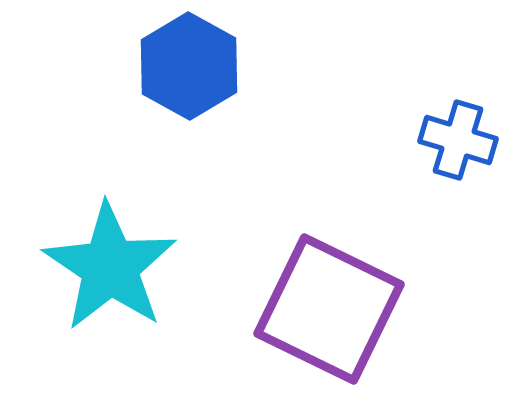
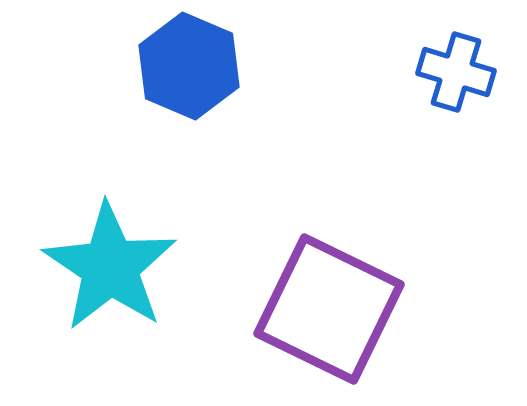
blue hexagon: rotated 6 degrees counterclockwise
blue cross: moved 2 px left, 68 px up
